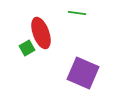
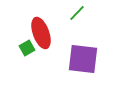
green line: rotated 54 degrees counterclockwise
purple square: moved 14 px up; rotated 16 degrees counterclockwise
